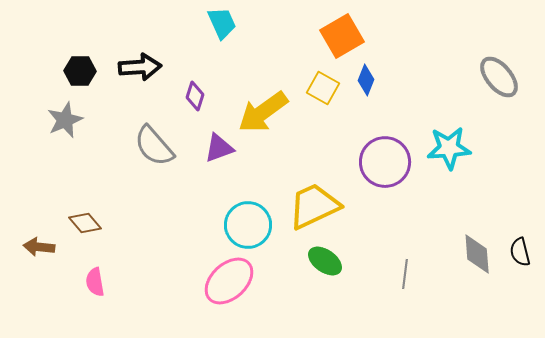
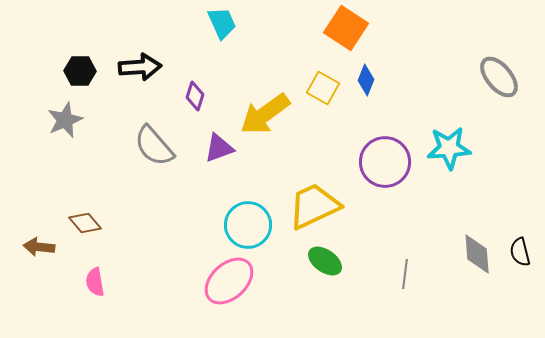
orange square: moved 4 px right, 8 px up; rotated 27 degrees counterclockwise
yellow arrow: moved 2 px right, 2 px down
